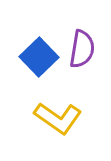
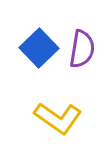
blue square: moved 9 px up
